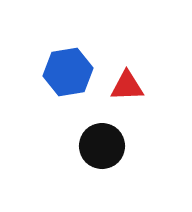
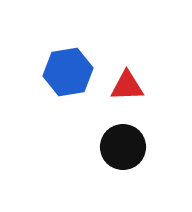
black circle: moved 21 px right, 1 px down
